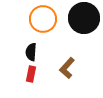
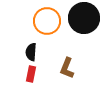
orange circle: moved 4 px right, 2 px down
brown L-shape: rotated 20 degrees counterclockwise
